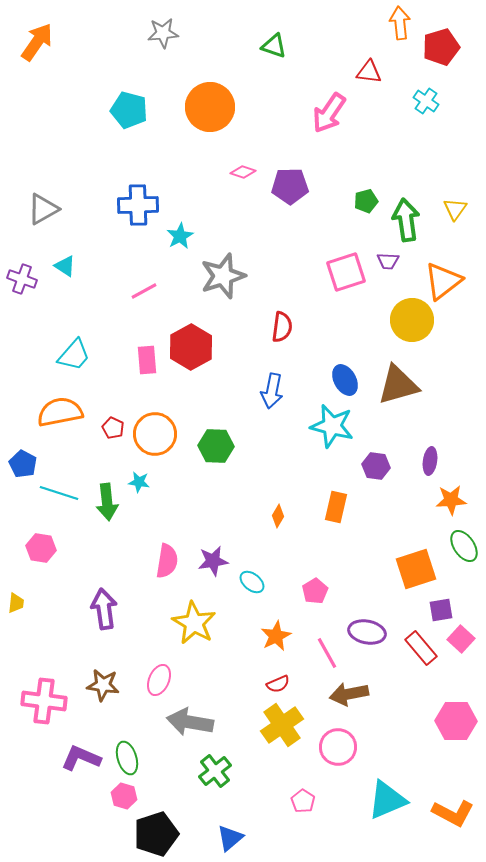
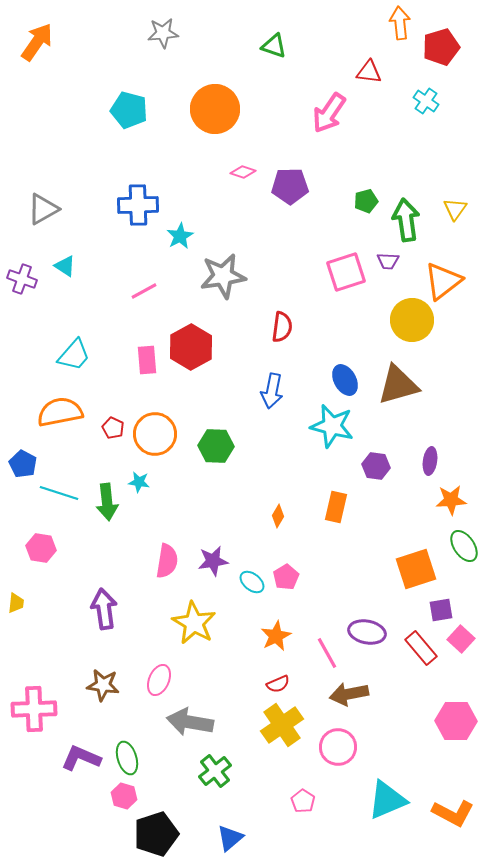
orange circle at (210, 107): moved 5 px right, 2 px down
gray star at (223, 276): rotated 9 degrees clockwise
pink pentagon at (315, 591): moved 29 px left, 14 px up
pink cross at (44, 701): moved 10 px left, 8 px down; rotated 9 degrees counterclockwise
